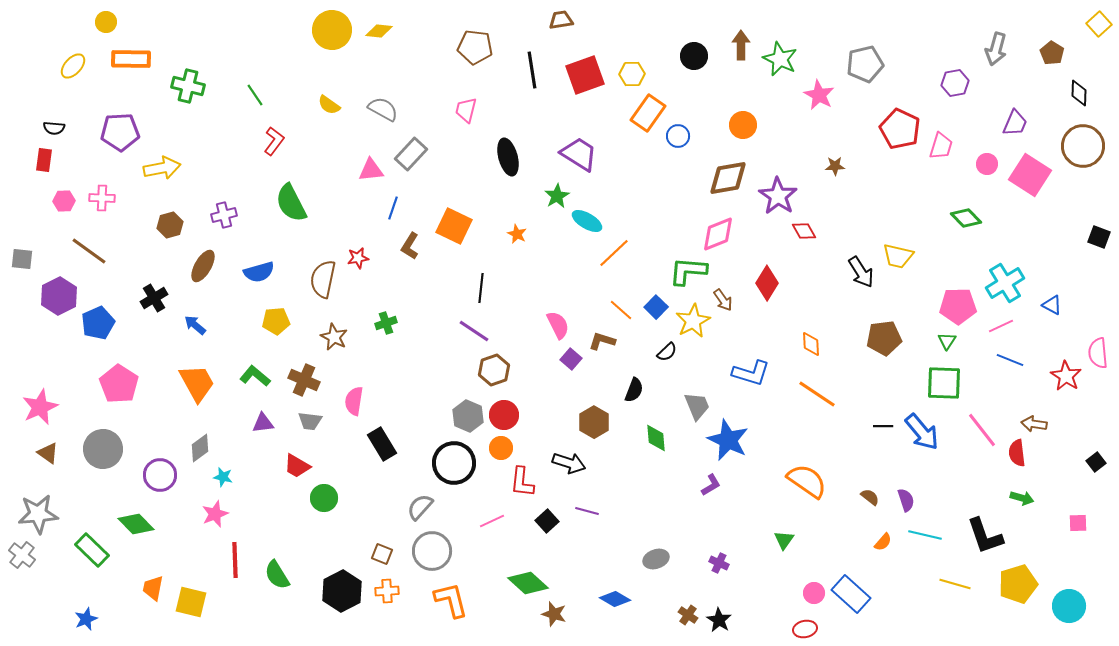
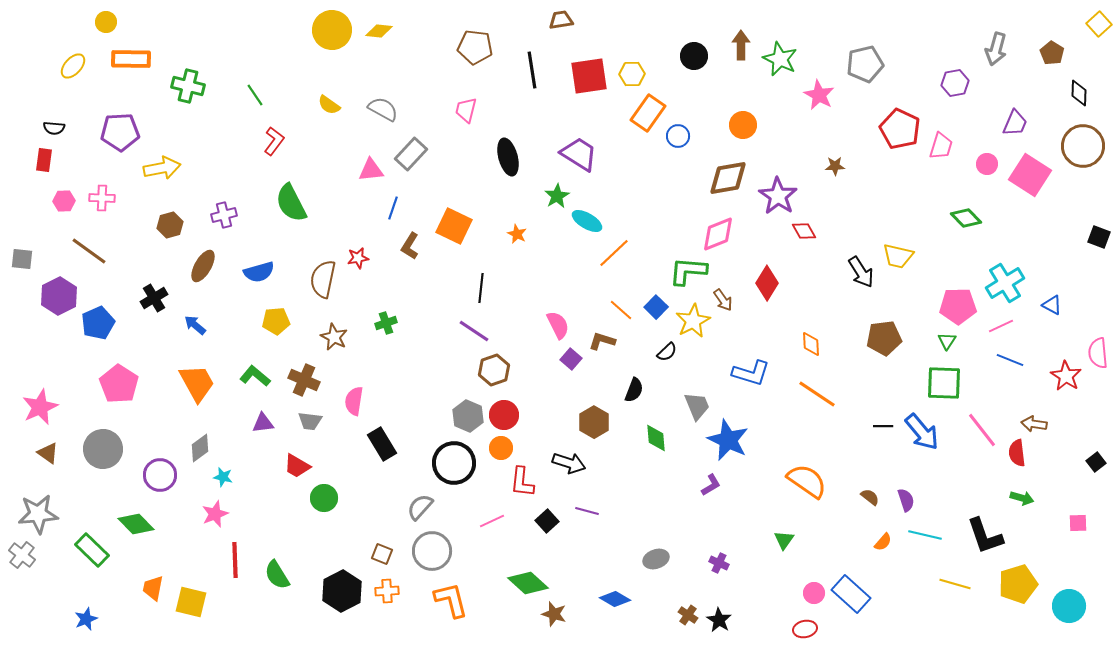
red square at (585, 75): moved 4 px right, 1 px down; rotated 12 degrees clockwise
